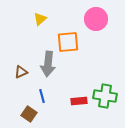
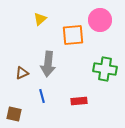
pink circle: moved 4 px right, 1 px down
orange square: moved 5 px right, 7 px up
brown triangle: moved 1 px right, 1 px down
green cross: moved 27 px up
brown square: moved 15 px left; rotated 21 degrees counterclockwise
